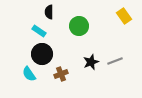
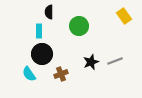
cyan rectangle: rotated 56 degrees clockwise
